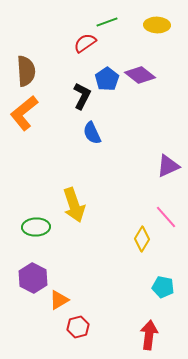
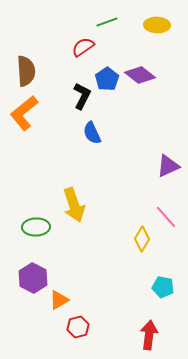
red semicircle: moved 2 px left, 4 px down
